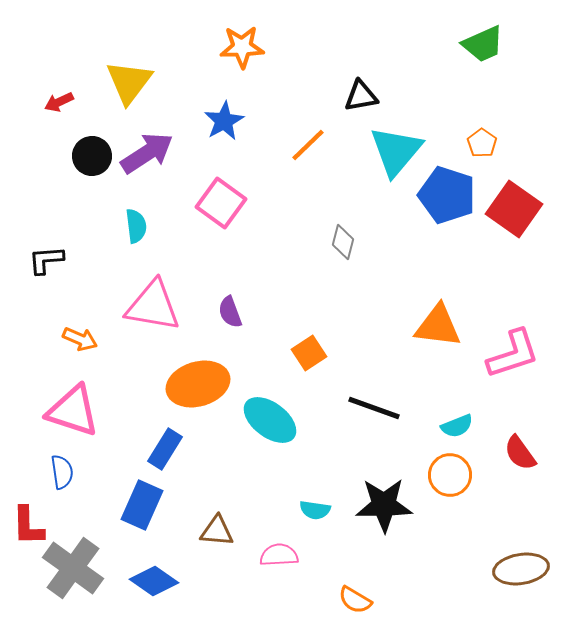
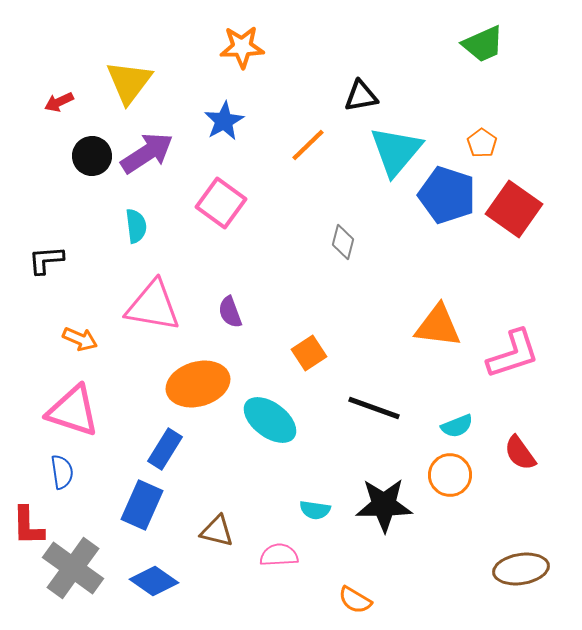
brown triangle at (217, 531): rotated 9 degrees clockwise
